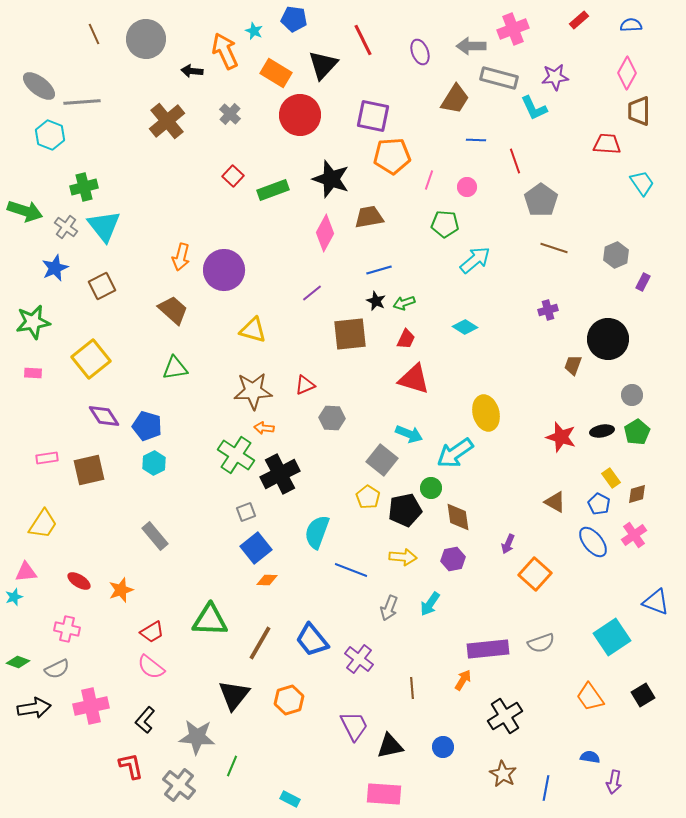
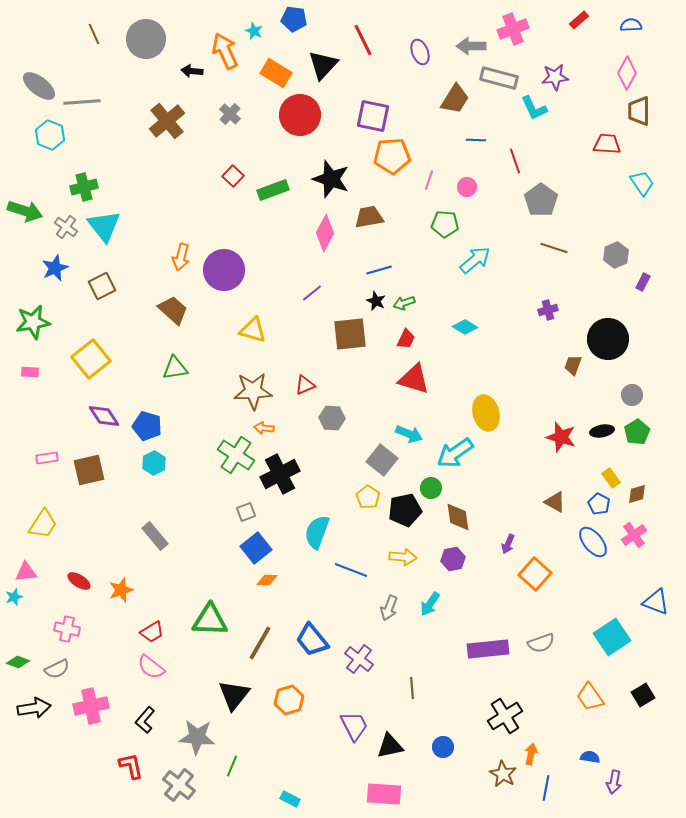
pink rectangle at (33, 373): moved 3 px left, 1 px up
orange arrow at (463, 680): moved 68 px right, 74 px down; rotated 20 degrees counterclockwise
